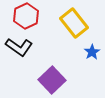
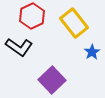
red hexagon: moved 6 px right
